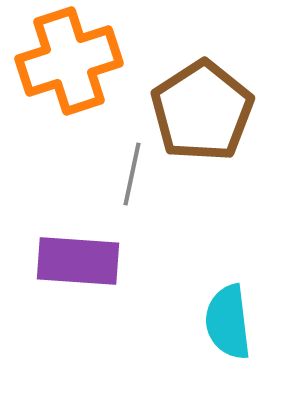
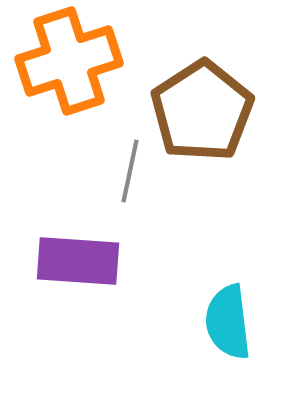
gray line: moved 2 px left, 3 px up
